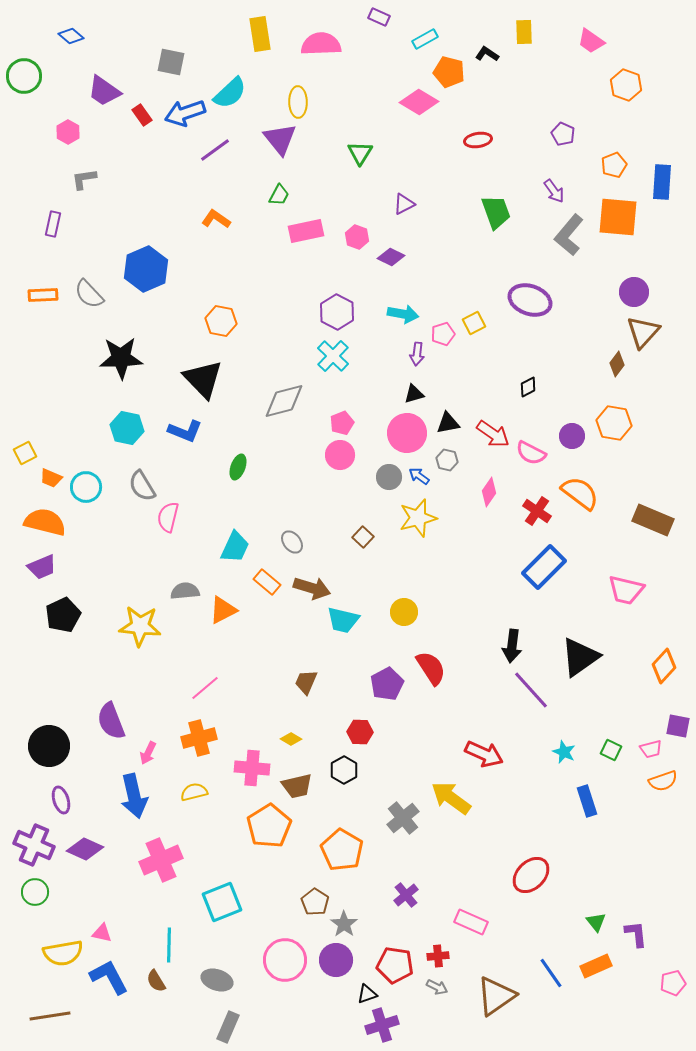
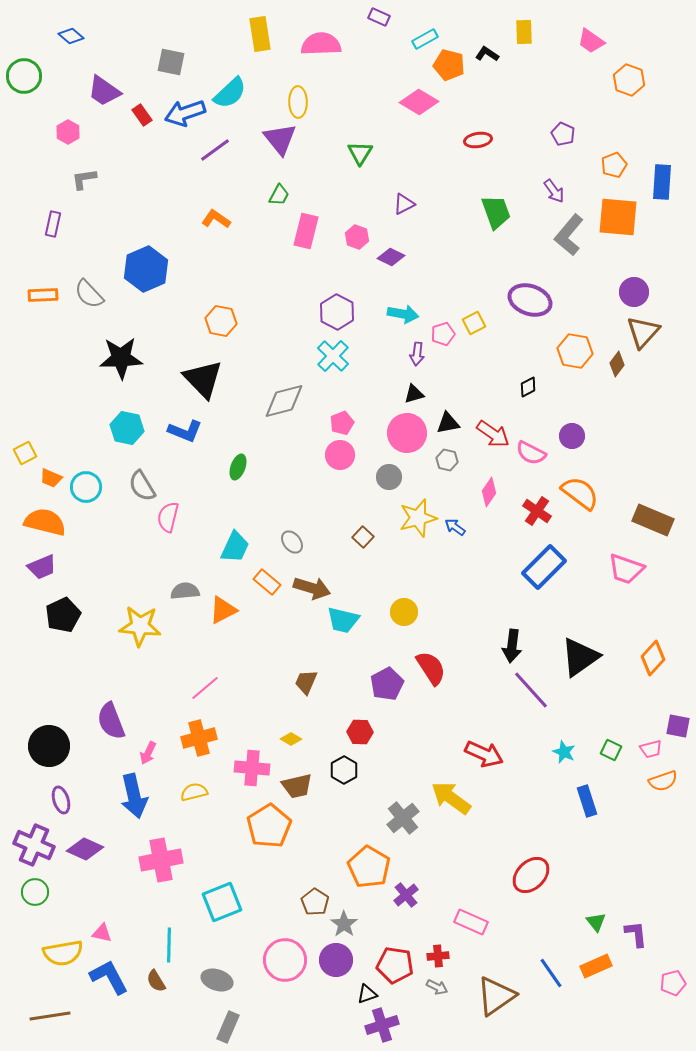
orange pentagon at (449, 72): moved 7 px up
orange hexagon at (626, 85): moved 3 px right, 5 px up
pink rectangle at (306, 231): rotated 64 degrees counterclockwise
orange hexagon at (614, 423): moved 39 px left, 72 px up
blue arrow at (419, 476): moved 36 px right, 51 px down
pink trapezoid at (626, 590): moved 21 px up; rotated 6 degrees clockwise
orange diamond at (664, 666): moved 11 px left, 8 px up
orange pentagon at (342, 850): moved 27 px right, 17 px down
pink cross at (161, 860): rotated 12 degrees clockwise
